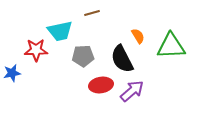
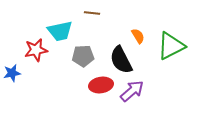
brown line: rotated 21 degrees clockwise
green triangle: rotated 24 degrees counterclockwise
red star: rotated 10 degrees counterclockwise
black semicircle: moved 1 px left, 1 px down
